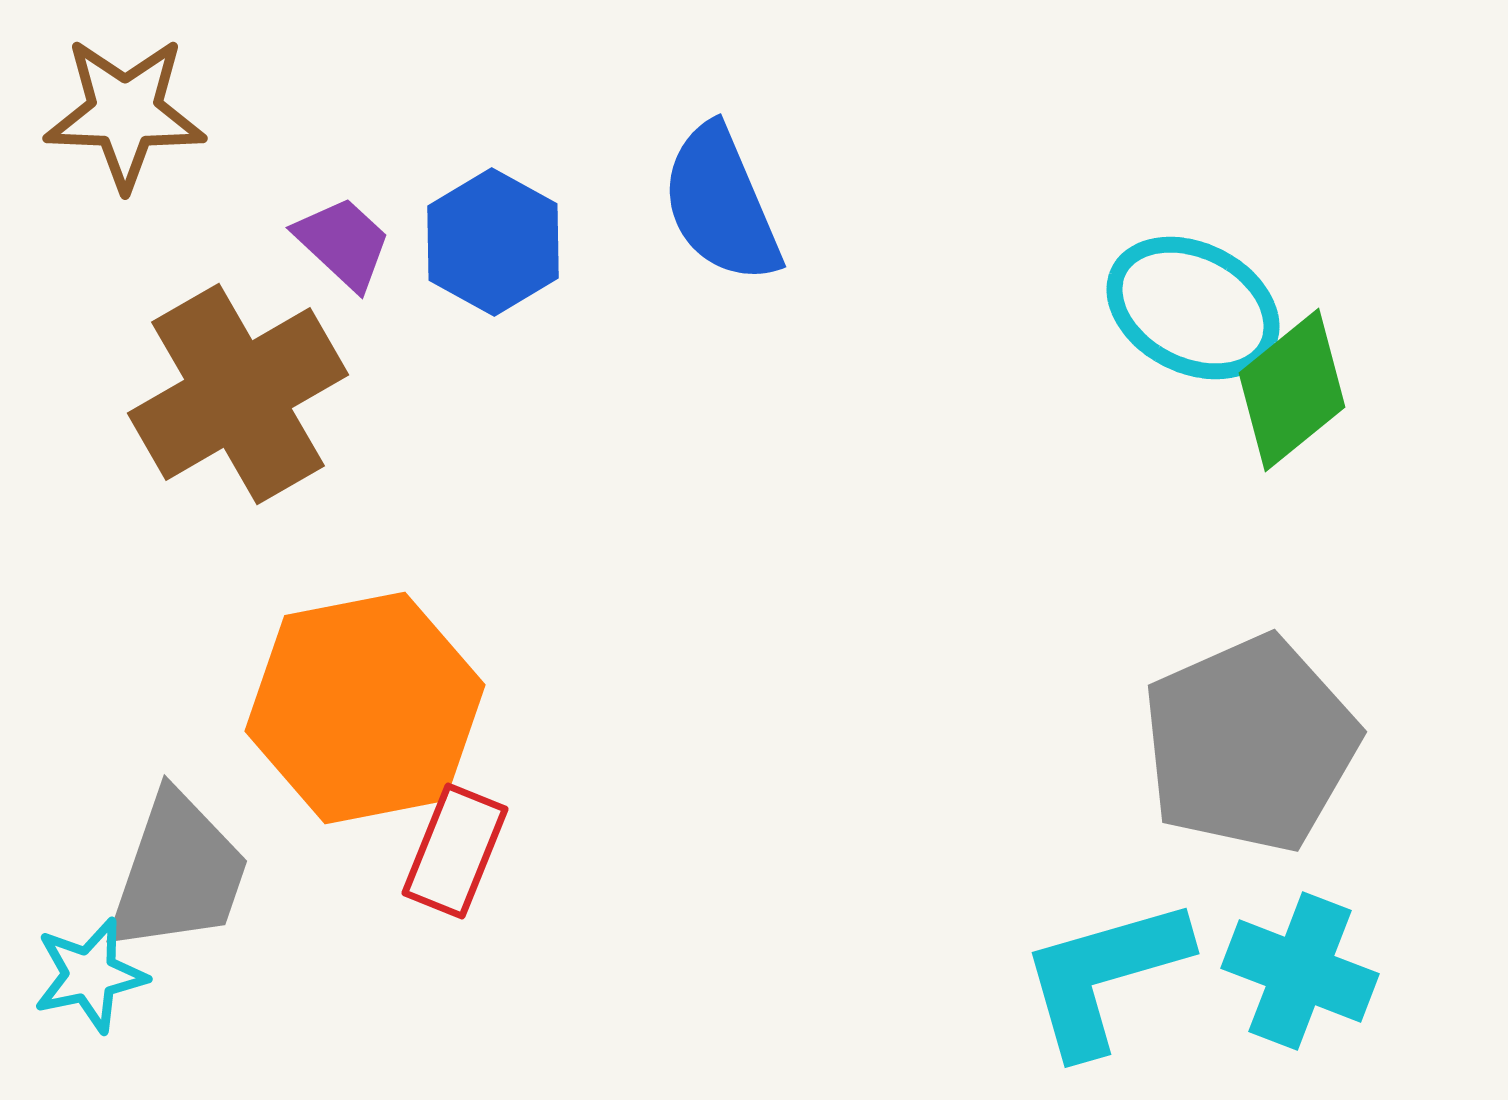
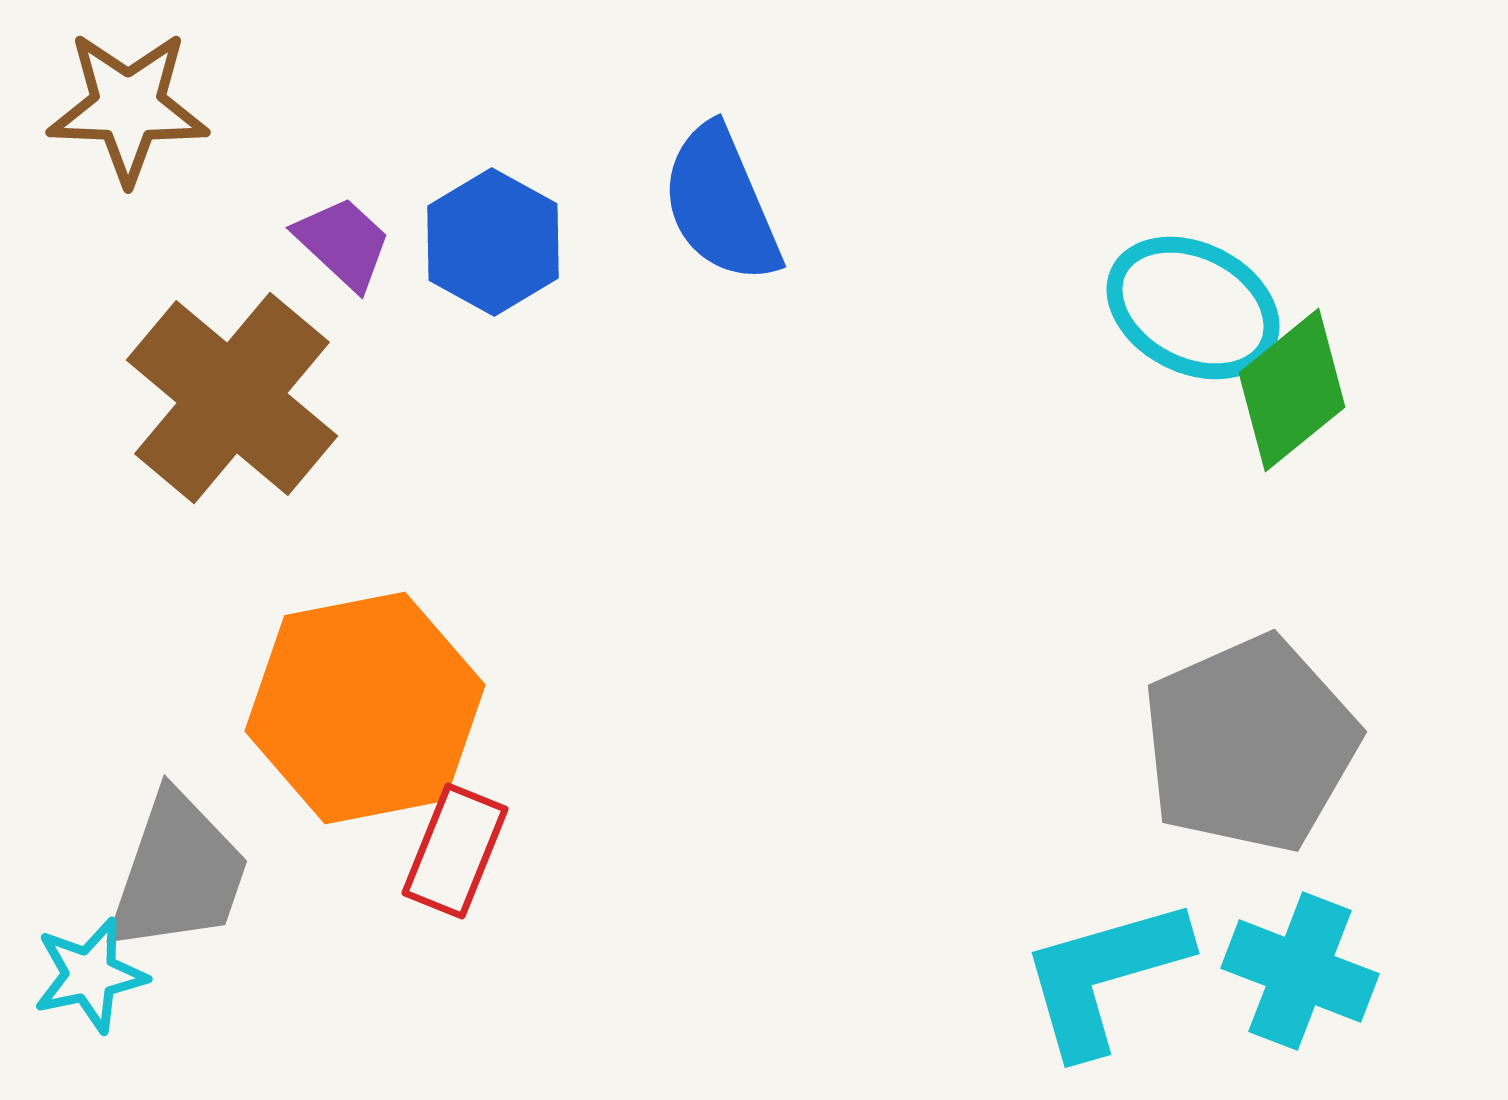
brown star: moved 3 px right, 6 px up
brown cross: moved 6 px left, 4 px down; rotated 20 degrees counterclockwise
